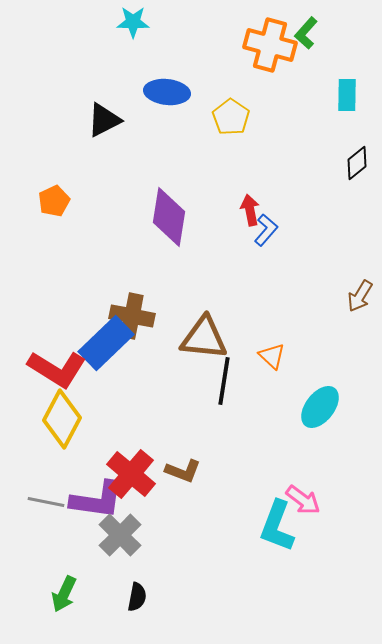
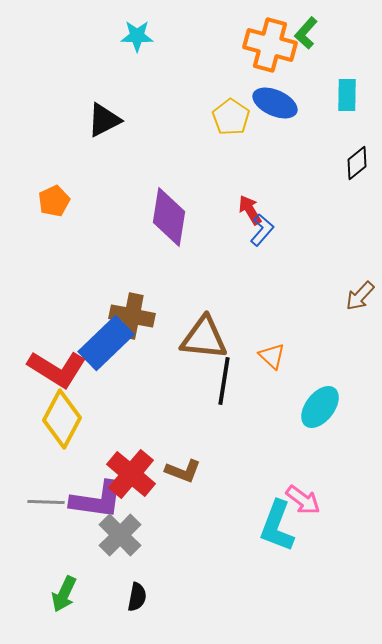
cyan star: moved 4 px right, 14 px down
blue ellipse: moved 108 px right, 11 px down; rotated 18 degrees clockwise
red arrow: rotated 20 degrees counterclockwise
blue L-shape: moved 4 px left
brown arrow: rotated 12 degrees clockwise
gray line: rotated 9 degrees counterclockwise
